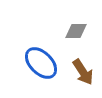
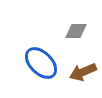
brown arrow: rotated 100 degrees clockwise
